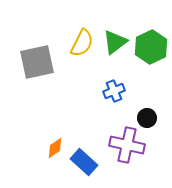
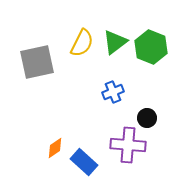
green hexagon: rotated 12 degrees counterclockwise
blue cross: moved 1 px left, 1 px down
purple cross: moved 1 px right; rotated 8 degrees counterclockwise
